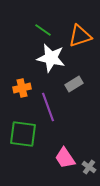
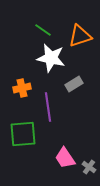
purple line: rotated 12 degrees clockwise
green square: rotated 12 degrees counterclockwise
